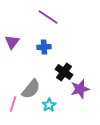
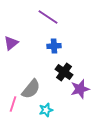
purple triangle: moved 1 px left, 1 px down; rotated 14 degrees clockwise
blue cross: moved 10 px right, 1 px up
cyan star: moved 3 px left, 5 px down; rotated 16 degrees clockwise
